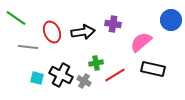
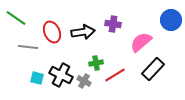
black rectangle: rotated 60 degrees counterclockwise
